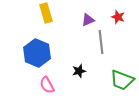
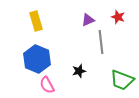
yellow rectangle: moved 10 px left, 8 px down
blue hexagon: moved 6 px down
